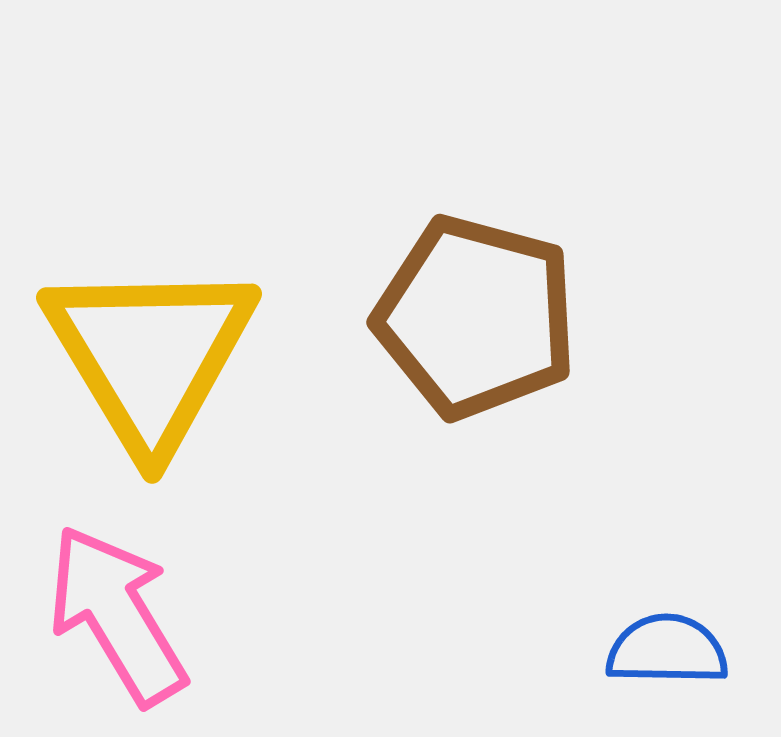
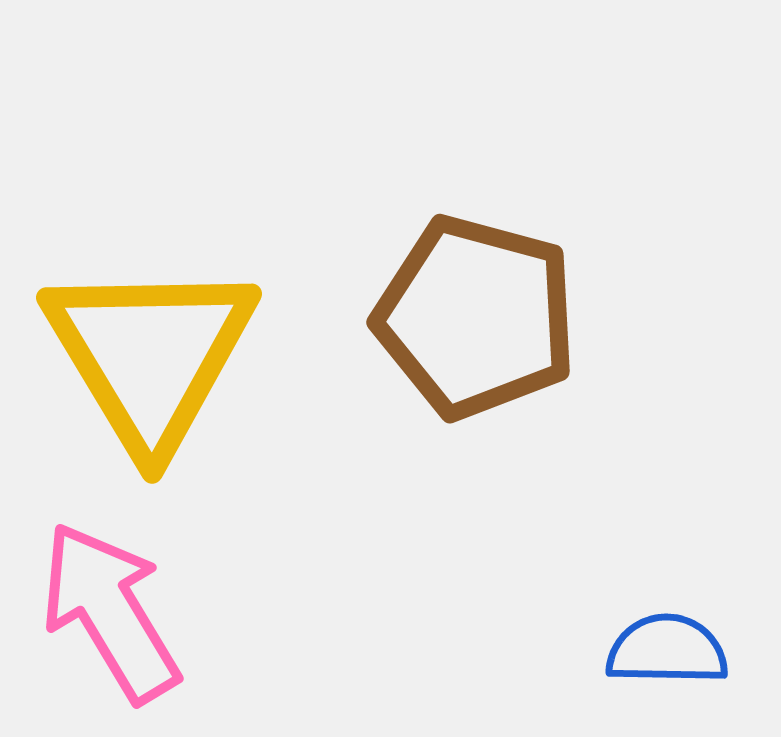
pink arrow: moved 7 px left, 3 px up
